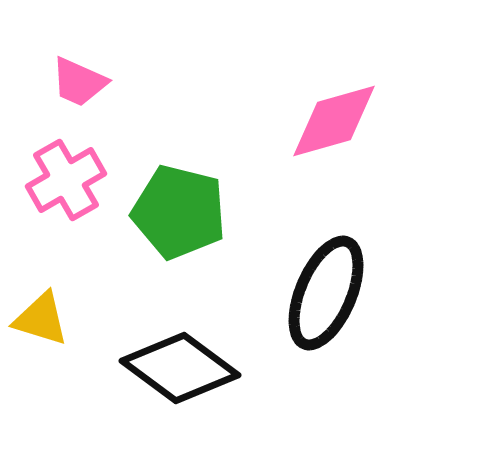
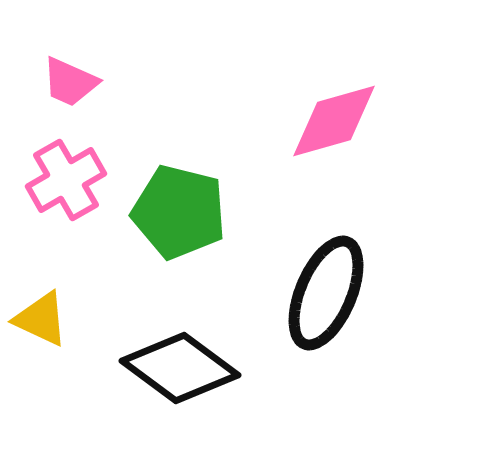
pink trapezoid: moved 9 px left
yellow triangle: rotated 8 degrees clockwise
